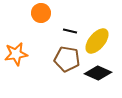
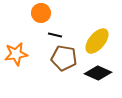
black line: moved 15 px left, 4 px down
brown pentagon: moved 3 px left, 1 px up
